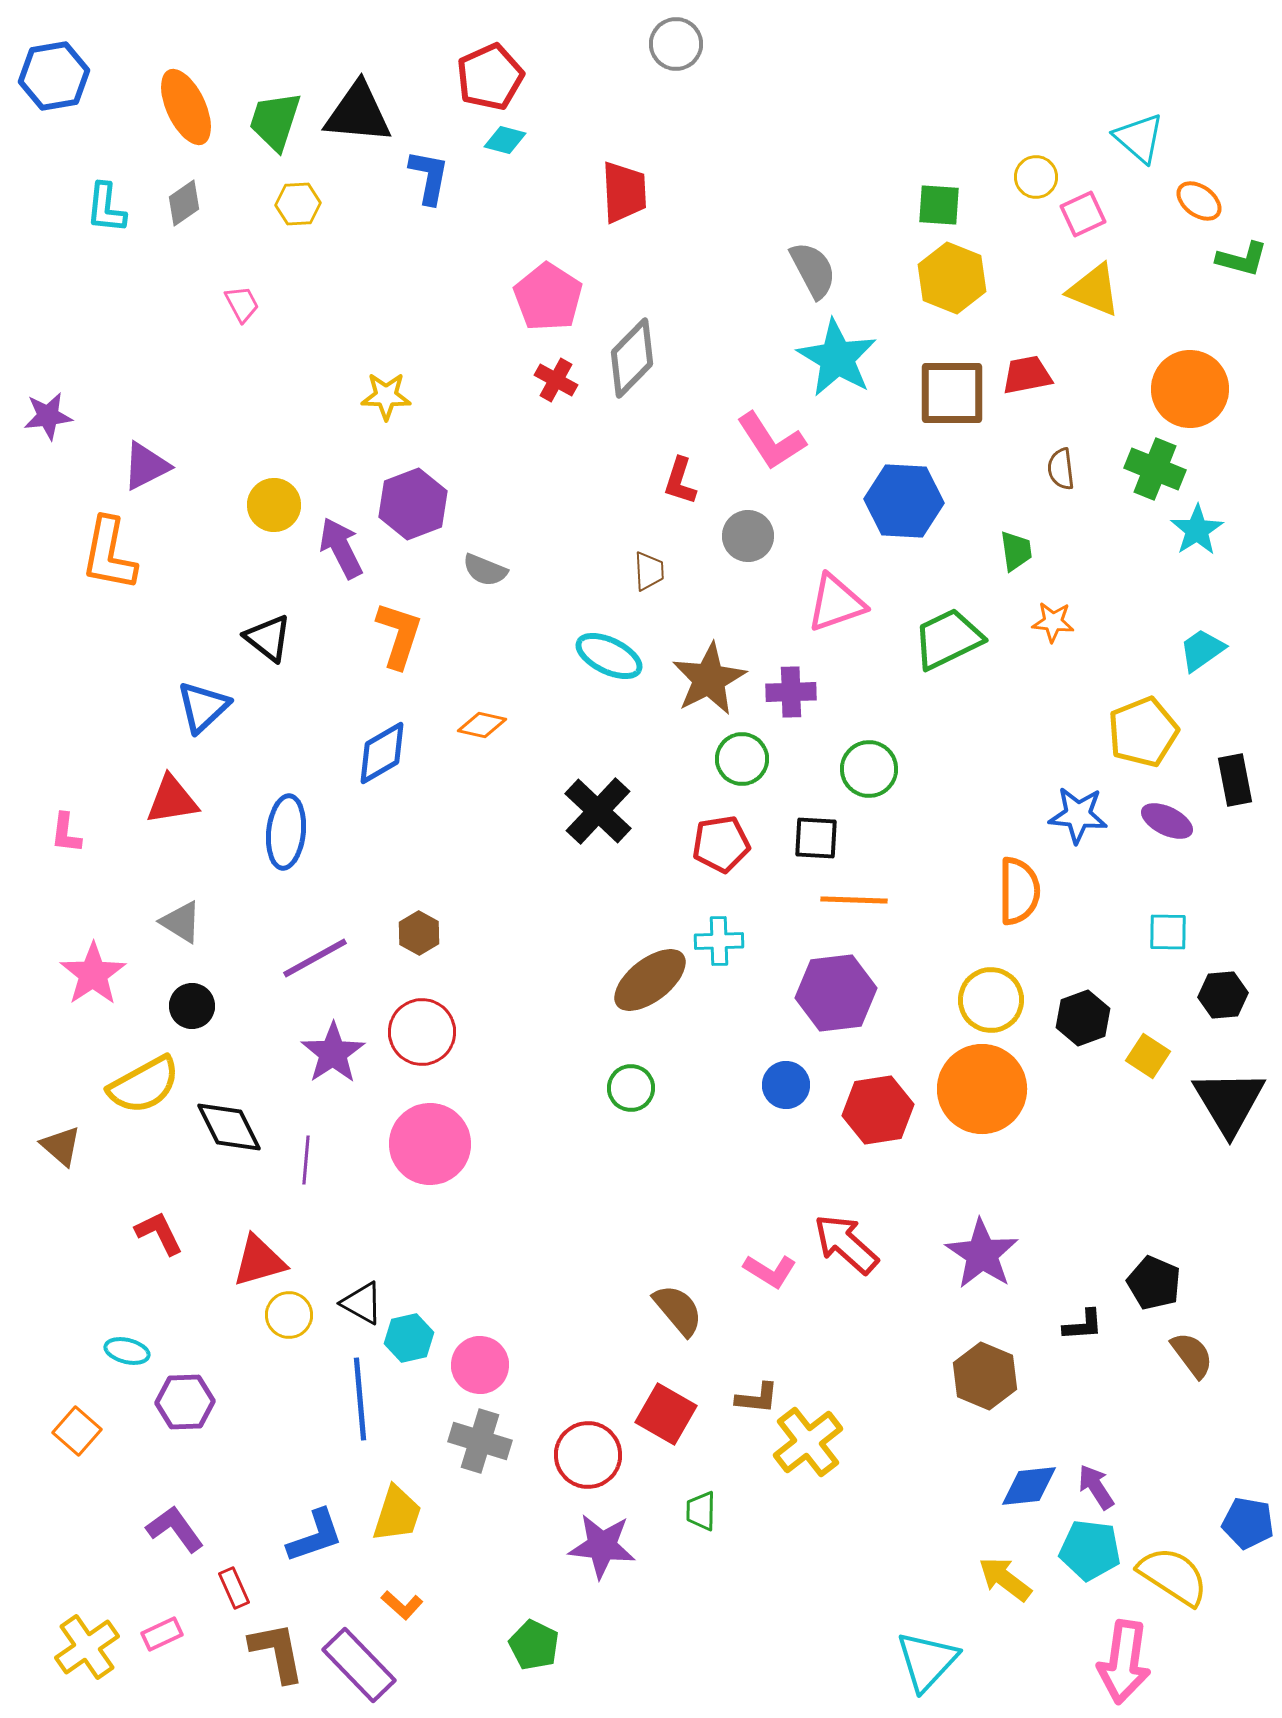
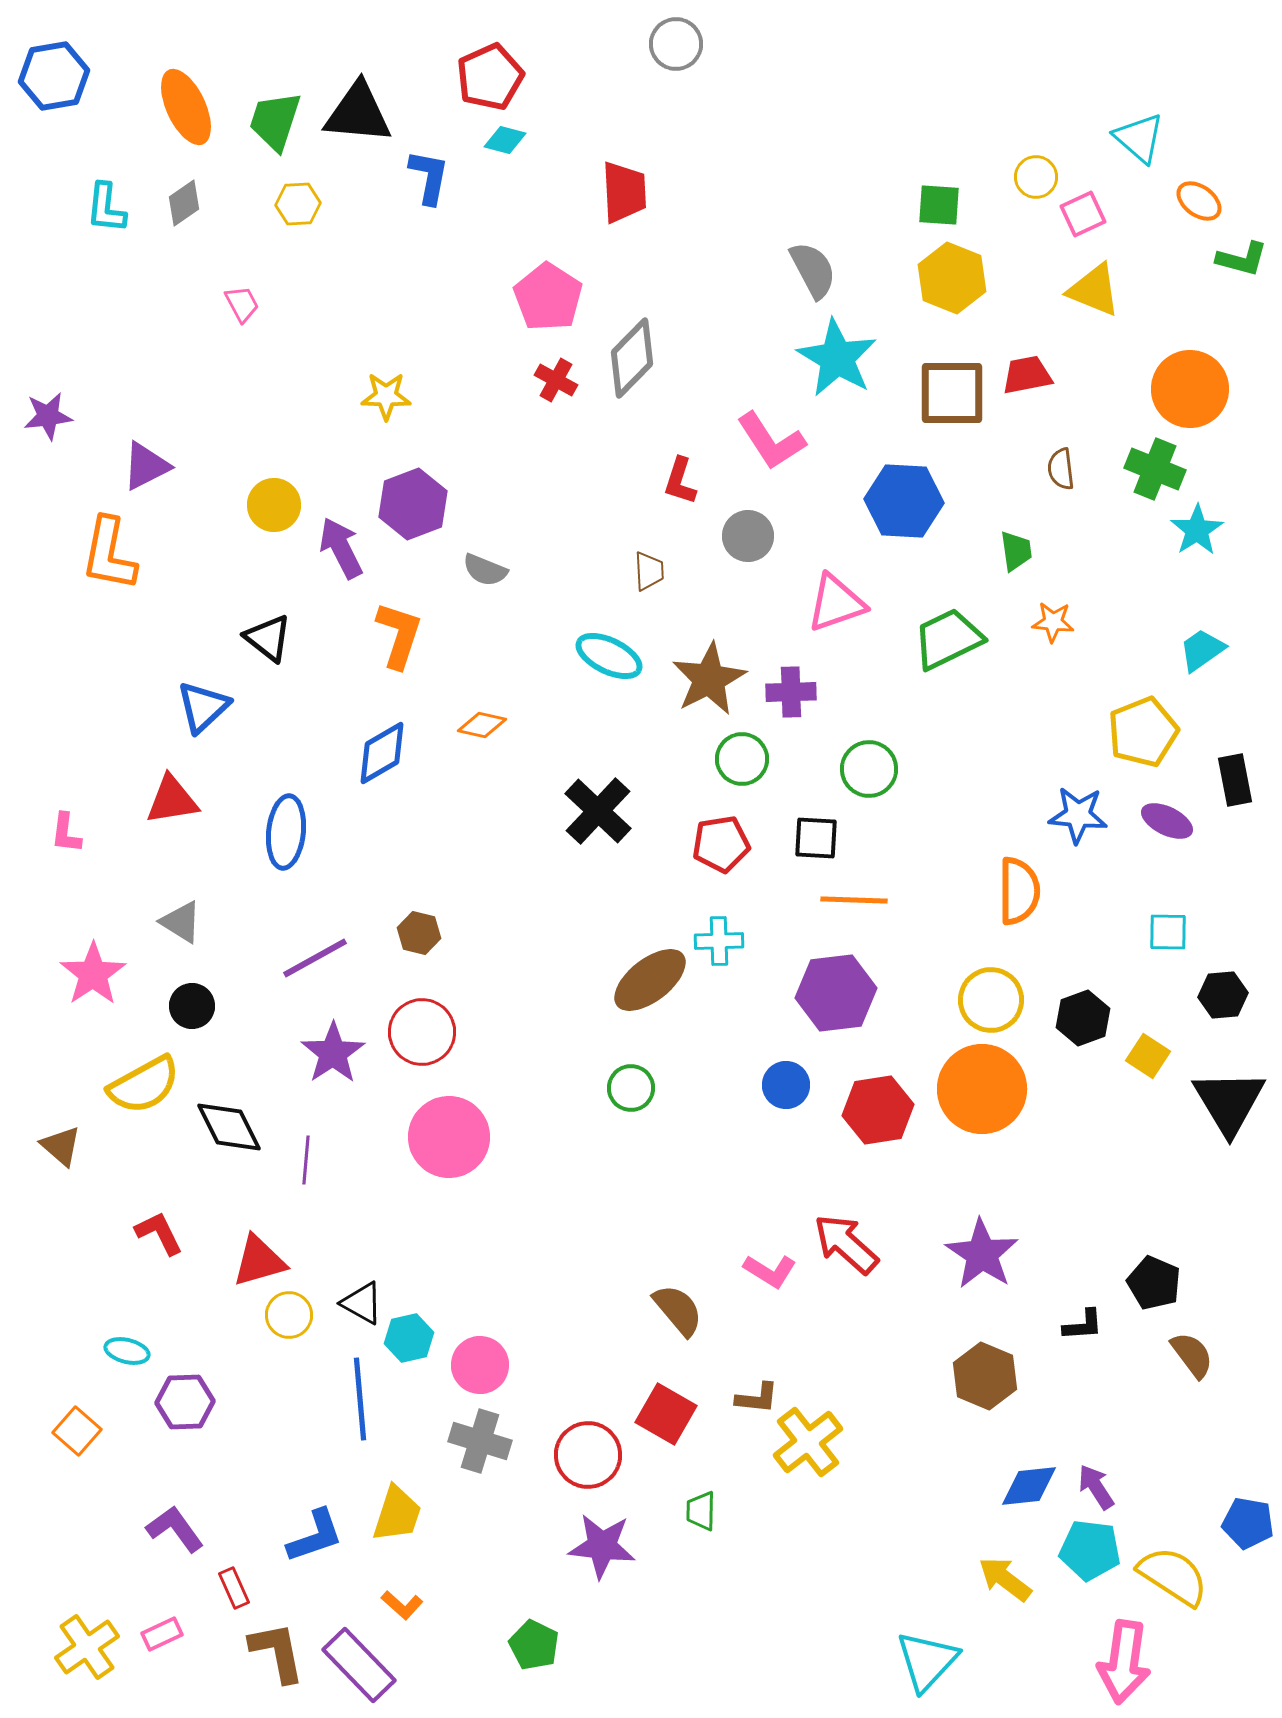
brown hexagon at (419, 933): rotated 15 degrees counterclockwise
pink circle at (430, 1144): moved 19 px right, 7 px up
